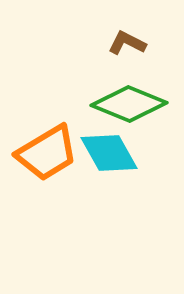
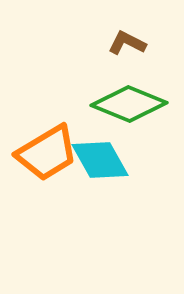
cyan diamond: moved 9 px left, 7 px down
